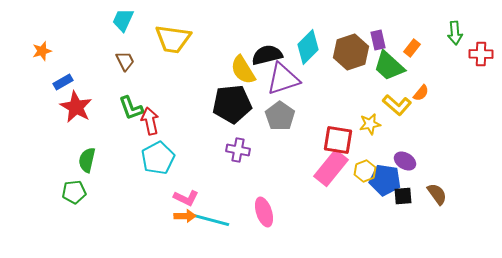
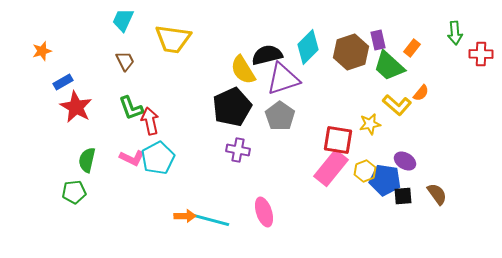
black pentagon: moved 3 px down; rotated 18 degrees counterclockwise
pink L-shape: moved 54 px left, 40 px up
